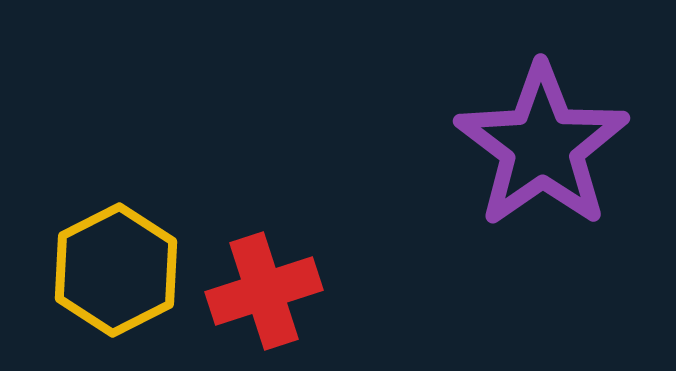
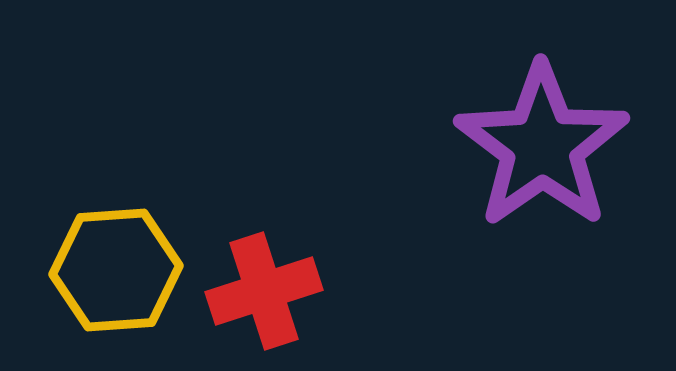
yellow hexagon: rotated 23 degrees clockwise
